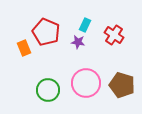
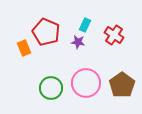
brown pentagon: rotated 20 degrees clockwise
green circle: moved 3 px right, 2 px up
